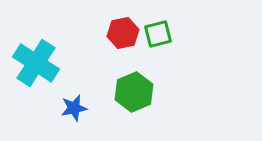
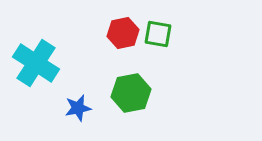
green square: rotated 24 degrees clockwise
green hexagon: moved 3 px left, 1 px down; rotated 12 degrees clockwise
blue star: moved 4 px right
